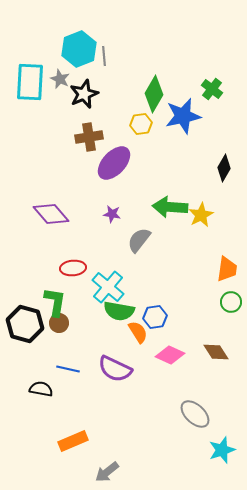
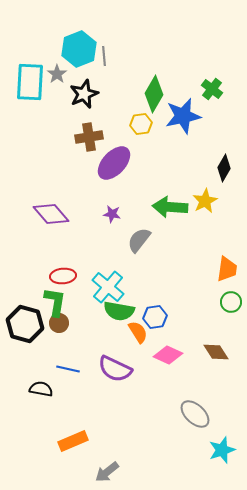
gray star: moved 3 px left, 5 px up; rotated 12 degrees clockwise
yellow star: moved 4 px right, 14 px up
red ellipse: moved 10 px left, 8 px down
pink diamond: moved 2 px left
